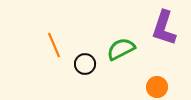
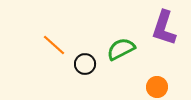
orange line: rotated 25 degrees counterclockwise
